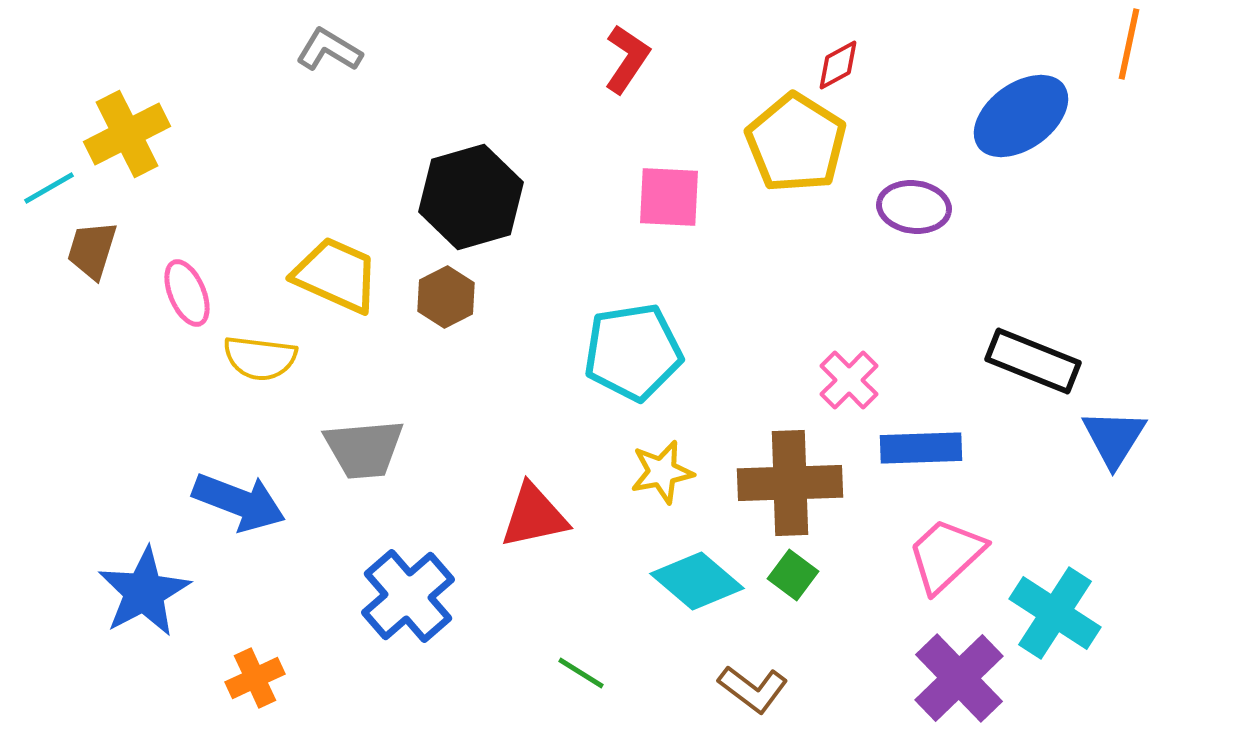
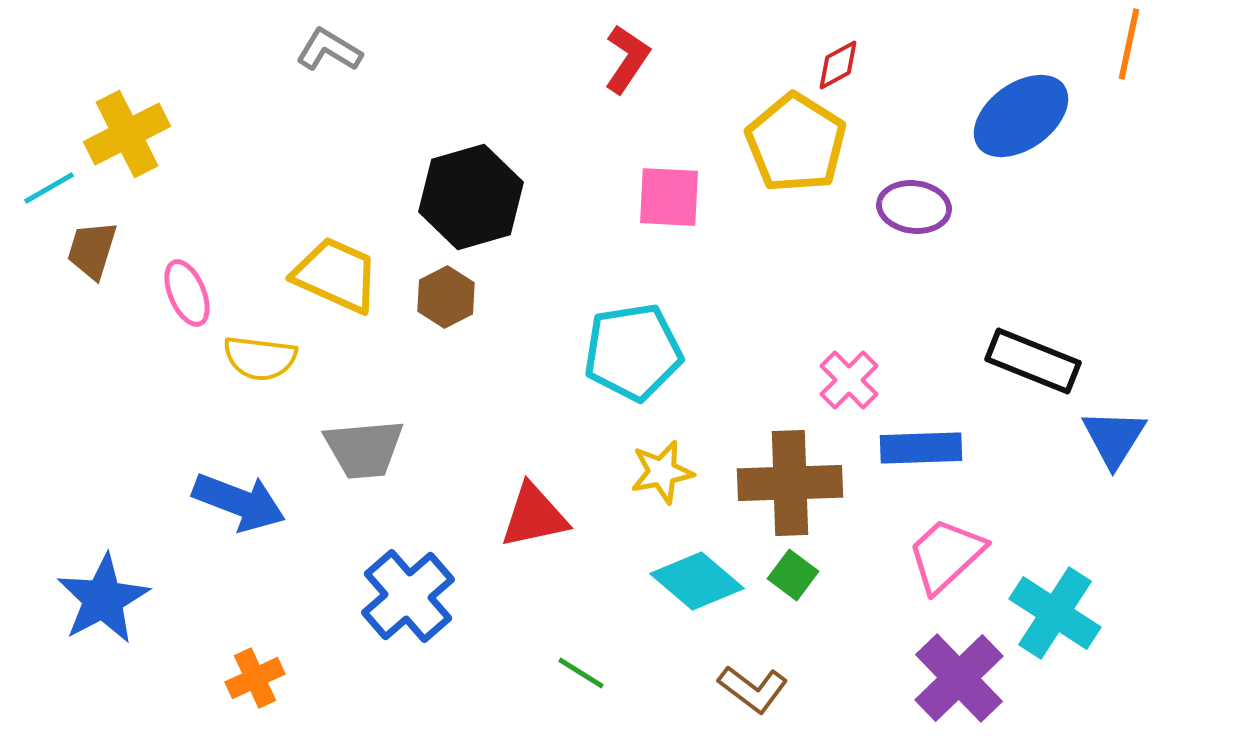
blue star: moved 41 px left, 7 px down
